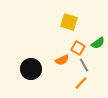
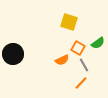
black circle: moved 18 px left, 15 px up
